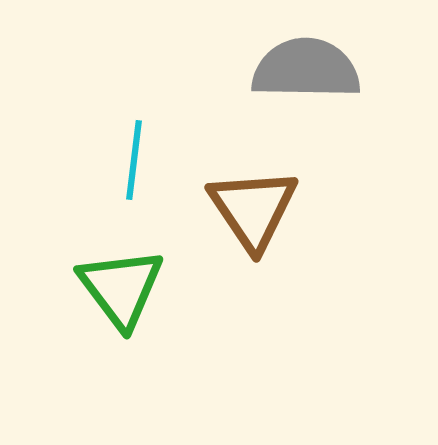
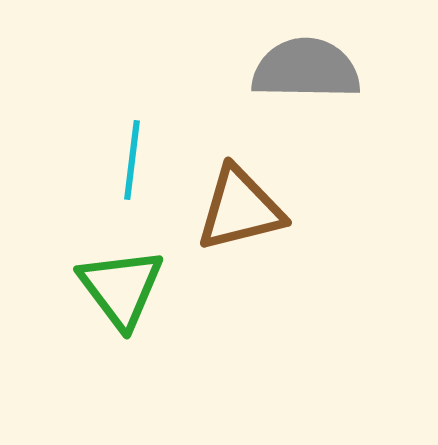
cyan line: moved 2 px left
brown triangle: moved 13 px left; rotated 50 degrees clockwise
